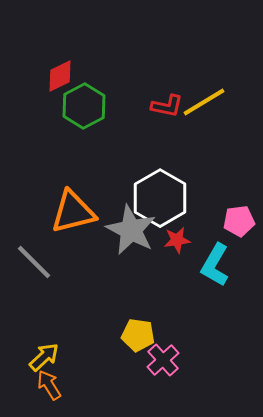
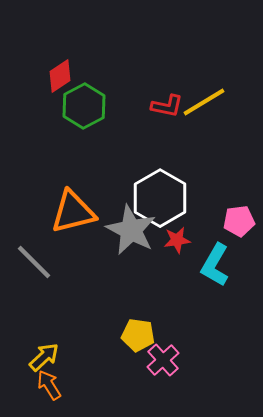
red diamond: rotated 8 degrees counterclockwise
